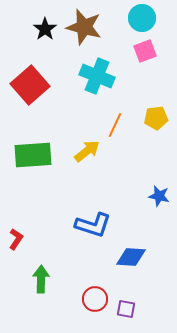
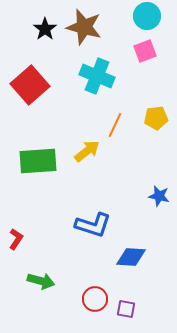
cyan circle: moved 5 px right, 2 px up
green rectangle: moved 5 px right, 6 px down
green arrow: moved 2 px down; rotated 104 degrees clockwise
